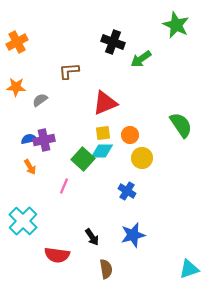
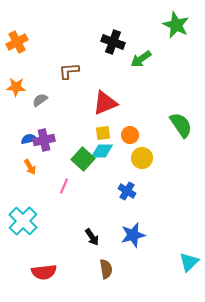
red semicircle: moved 13 px left, 17 px down; rotated 15 degrees counterclockwise
cyan triangle: moved 7 px up; rotated 25 degrees counterclockwise
